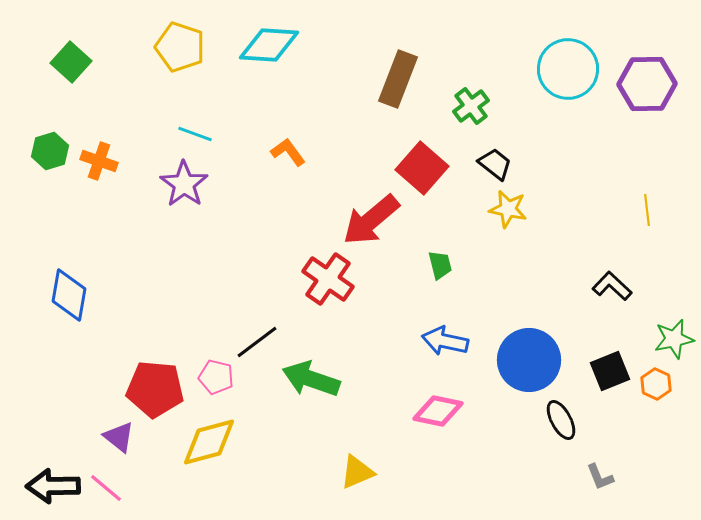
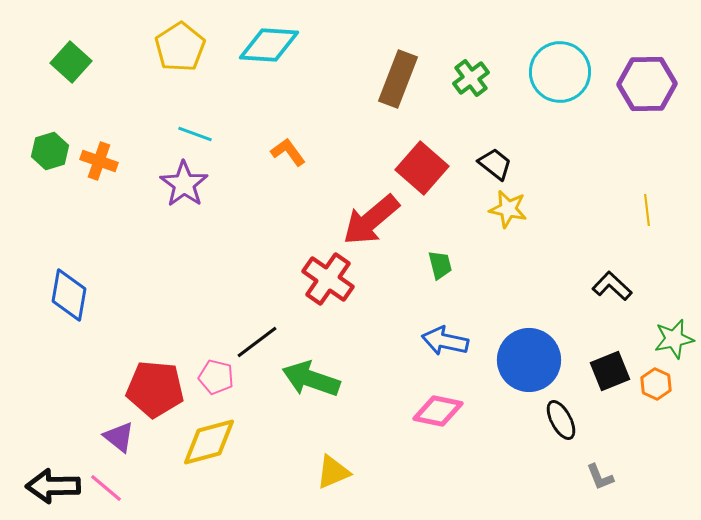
yellow pentagon: rotated 21 degrees clockwise
cyan circle: moved 8 px left, 3 px down
green cross: moved 28 px up
yellow triangle: moved 24 px left
